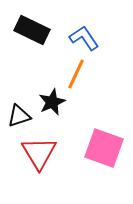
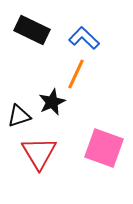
blue L-shape: rotated 12 degrees counterclockwise
